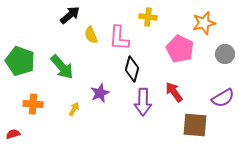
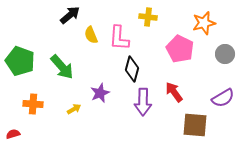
yellow arrow: rotated 32 degrees clockwise
